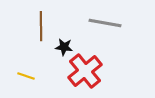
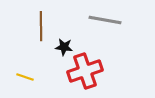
gray line: moved 3 px up
red cross: rotated 20 degrees clockwise
yellow line: moved 1 px left, 1 px down
